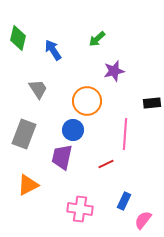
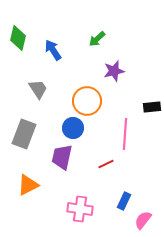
black rectangle: moved 4 px down
blue circle: moved 2 px up
